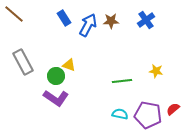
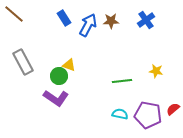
green circle: moved 3 px right
